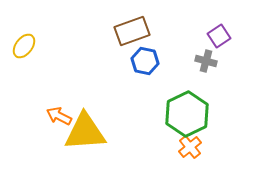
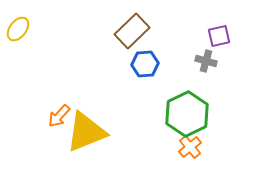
brown rectangle: rotated 24 degrees counterclockwise
purple square: rotated 20 degrees clockwise
yellow ellipse: moved 6 px left, 17 px up
blue hexagon: moved 3 px down; rotated 16 degrees counterclockwise
orange arrow: rotated 75 degrees counterclockwise
yellow triangle: moved 1 px right; rotated 18 degrees counterclockwise
